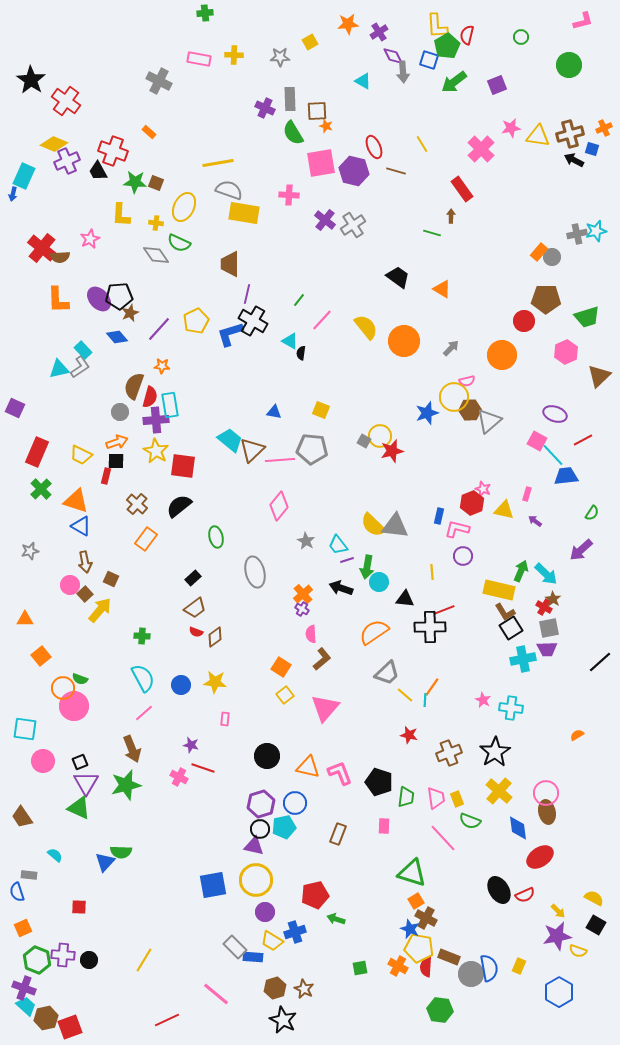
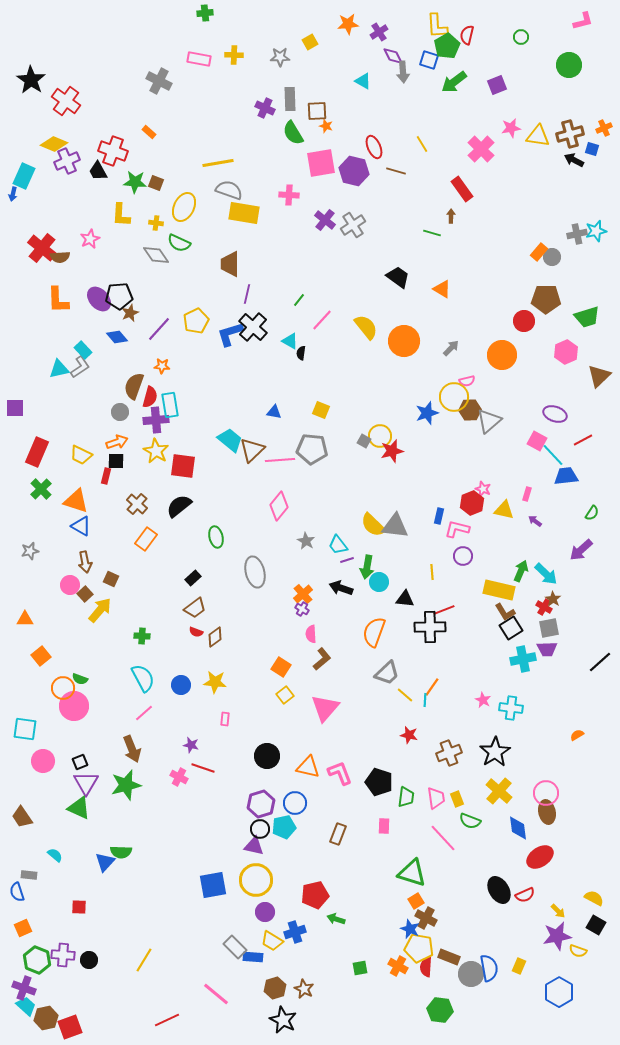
black cross at (253, 321): moved 6 px down; rotated 12 degrees clockwise
purple square at (15, 408): rotated 24 degrees counterclockwise
orange semicircle at (374, 632): rotated 36 degrees counterclockwise
